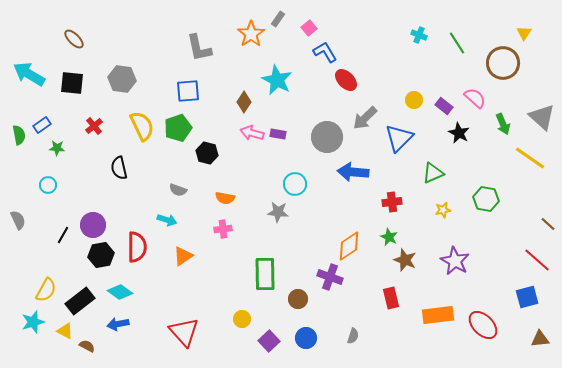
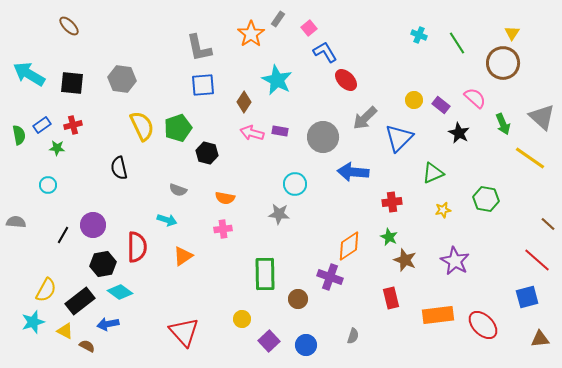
yellow triangle at (524, 33): moved 12 px left
brown ellipse at (74, 39): moved 5 px left, 13 px up
blue square at (188, 91): moved 15 px right, 6 px up
purple rectangle at (444, 106): moved 3 px left, 1 px up
red cross at (94, 126): moved 21 px left, 1 px up; rotated 24 degrees clockwise
purple rectangle at (278, 134): moved 2 px right, 3 px up
gray circle at (327, 137): moved 4 px left
gray star at (278, 212): moved 1 px right, 2 px down
gray semicircle at (18, 220): moved 2 px left, 2 px down; rotated 60 degrees counterclockwise
black hexagon at (101, 255): moved 2 px right, 9 px down
blue arrow at (118, 324): moved 10 px left
blue circle at (306, 338): moved 7 px down
